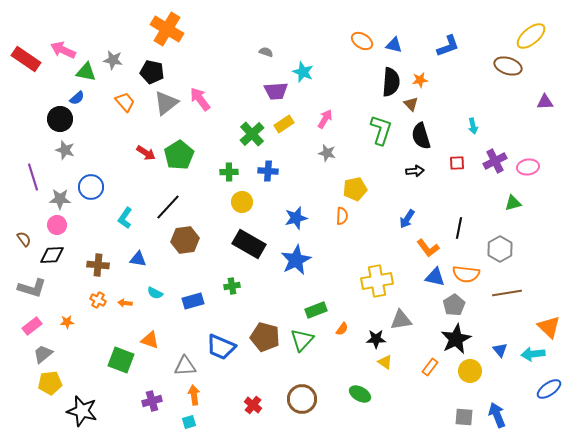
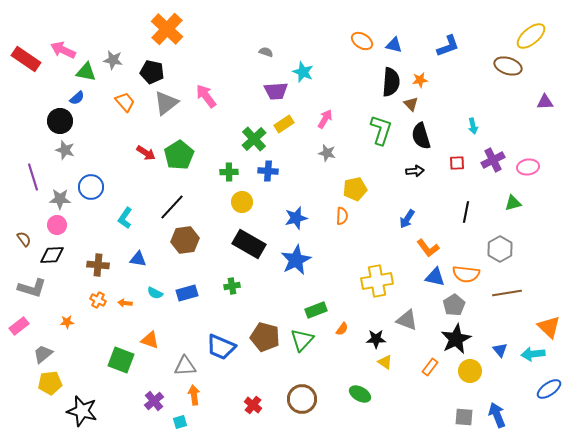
orange cross at (167, 29): rotated 12 degrees clockwise
pink arrow at (200, 99): moved 6 px right, 3 px up
black circle at (60, 119): moved 2 px down
green cross at (252, 134): moved 2 px right, 5 px down
purple cross at (495, 161): moved 2 px left, 1 px up
black line at (168, 207): moved 4 px right
black line at (459, 228): moved 7 px right, 16 px up
blue rectangle at (193, 301): moved 6 px left, 8 px up
gray triangle at (401, 320): moved 6 px right; rotated 30 degrees clockwise
pink rectangle at (32, 326): moved 13 px left
purple cross at (152, 401): moved 2 px right; rotated 24 degrees counterclockwise
cyan square at (189, 422): moved 9 px left
